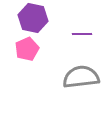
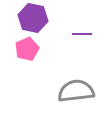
gray semicircle: moved 5 px left, 14 px down
